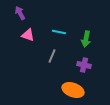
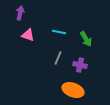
purple arrow: rotated 40 degrees clockwise
green arrow: rotated 42 degrees counterclockwise
gray line: moved 6 px right, 2 px down
purple cross: moved 4 px left
